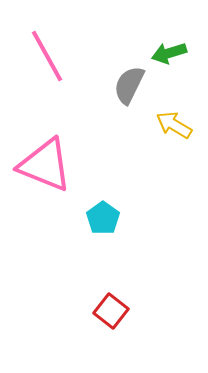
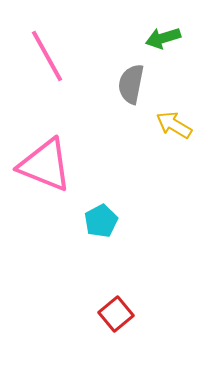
green arrow: moved 6 px left, 15 px up
gray semicircle: moved 2 px right, 1 px up; rotated 15 degrees counterclockwise
cyan pentagon: moved 2 px left, 3 px down; rotated 8 degrees clockwise
red square: moved 5 px right, 3 px down; rotated 12 degrees clockwise
